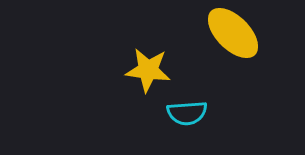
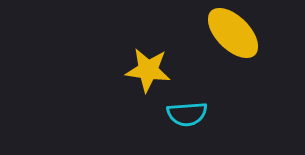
cyan semicircle: moved 1 px down
